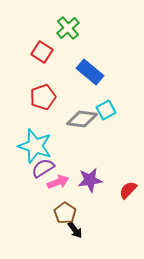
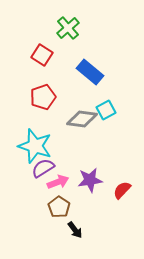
red square: moved 3 px down
red semicircle: moved 6 px left
brown pentagon: moved 6 px left, 6 px up
